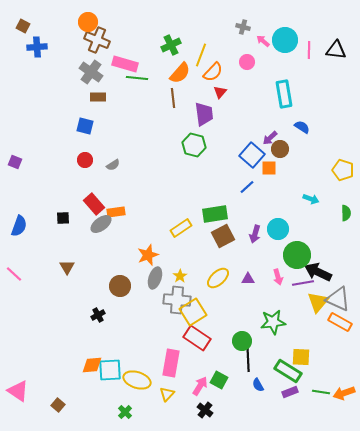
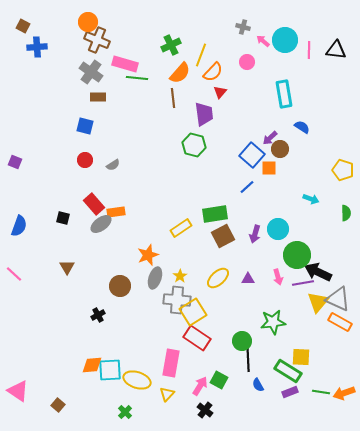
black square at (63, 218): rotated 16 degrees clockwise
